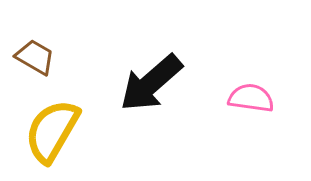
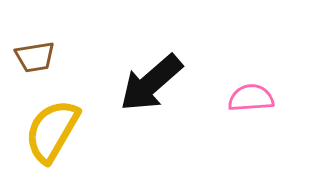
brown trapezoid: rotated 141 degrees clockwise
pink semicircle: rotated 12 degrees counterclockwise
